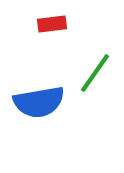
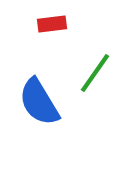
blue semicircle: rotated 69 degrees clockwise
